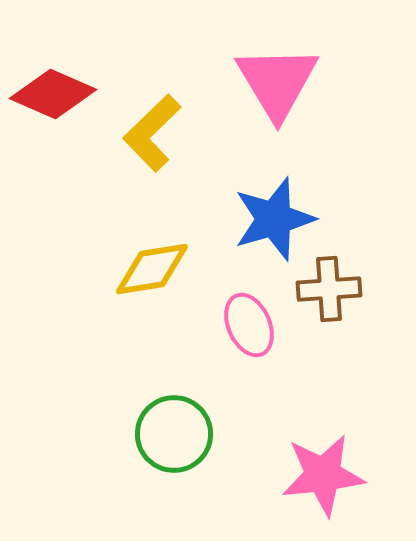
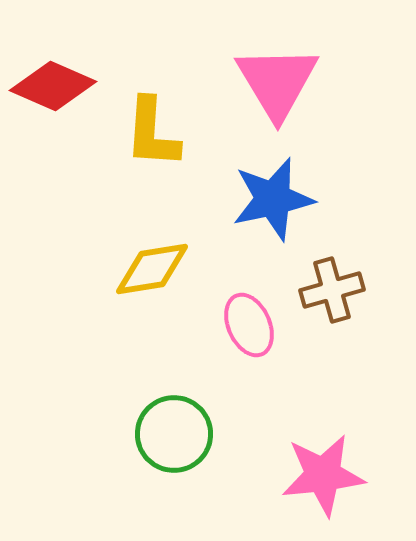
red diamond: moved 8 px up
yellow L-shape: rotated 42 degrees counterclockwise
blue star: moved 1 px left, 20 px up; rotated 4 degrees clockwise
brown cross: moved 3 px right, 1 px down; rotated 12 degrees counterclockwise
